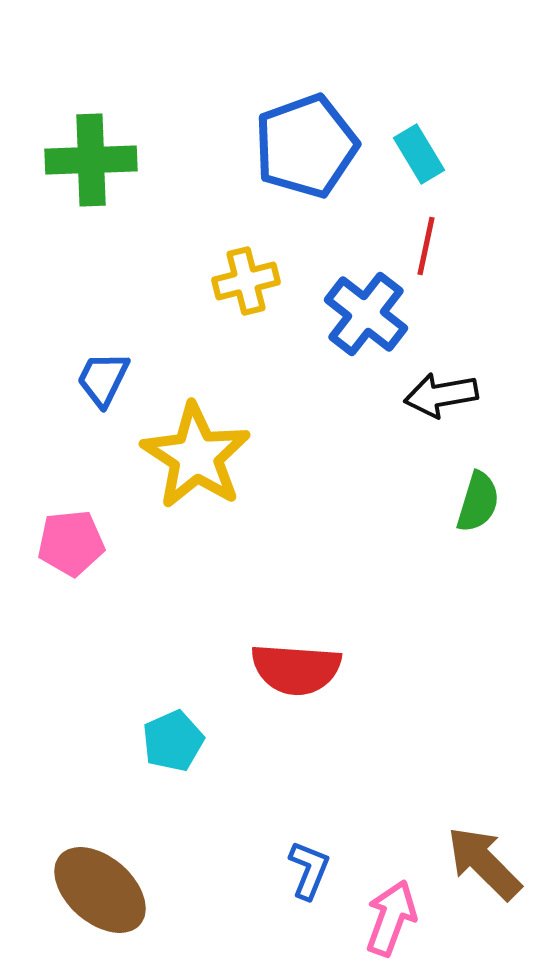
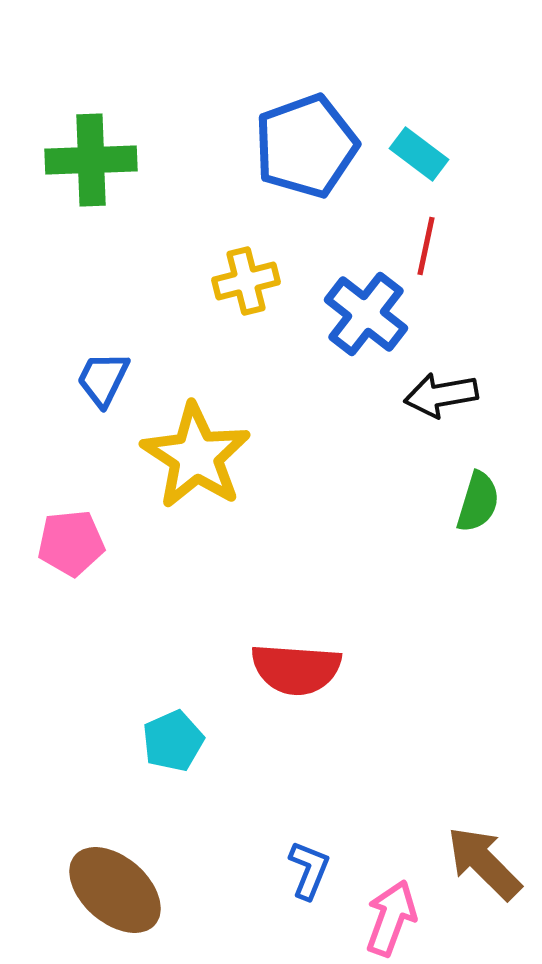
cyan rectangle: rotated 22 degrees counterclockwise
brown ellipse: moved 15 px right
